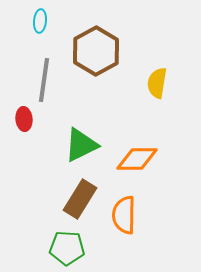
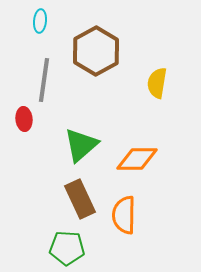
green triangle: rotated 15 degrees counterclockwise
brown rectangle: rotated 57 degrees counterclockwise
